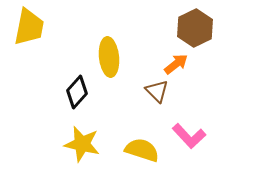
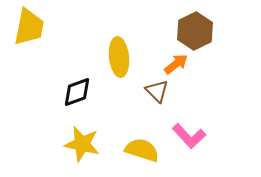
brown hexagon: moved 3 px down
yellow ellipse: moved 10 px right
black diamond: rotated 28 degrees clockwise
